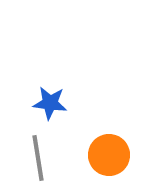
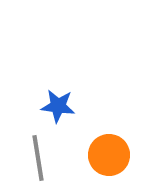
blue star: moved 8 px right, 3 px down
